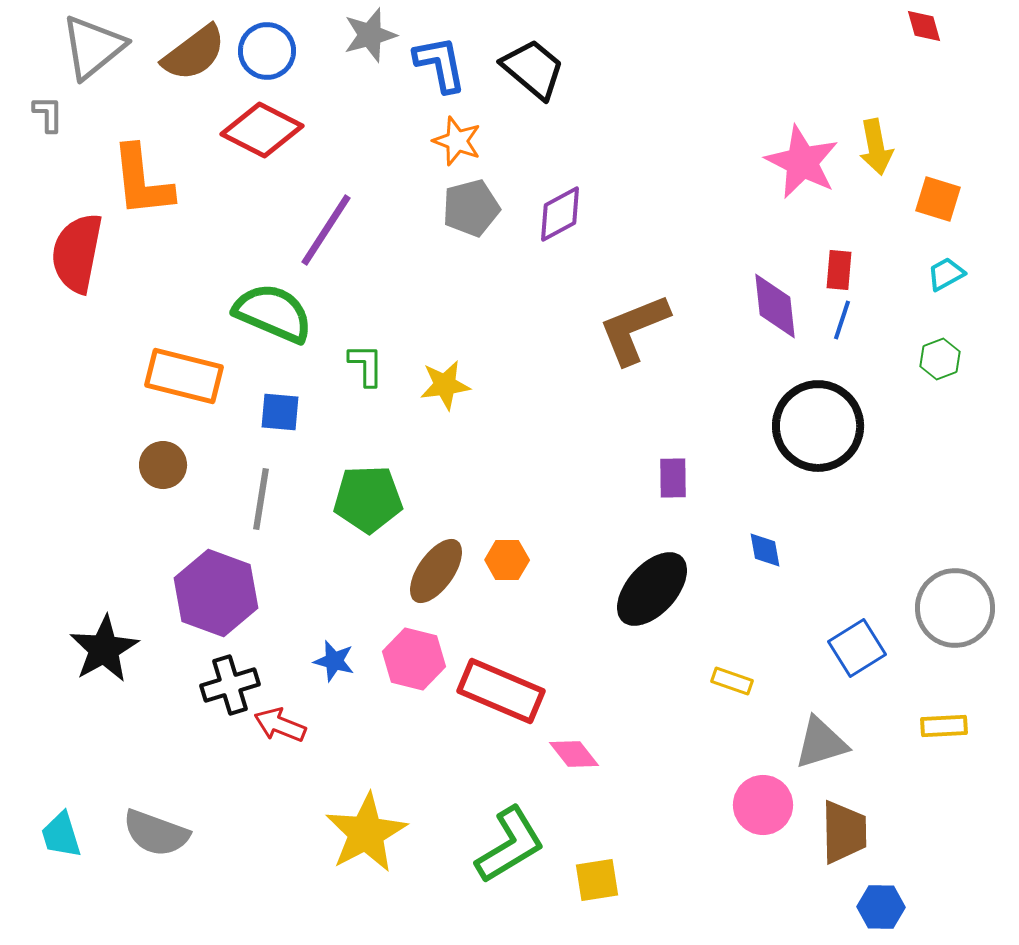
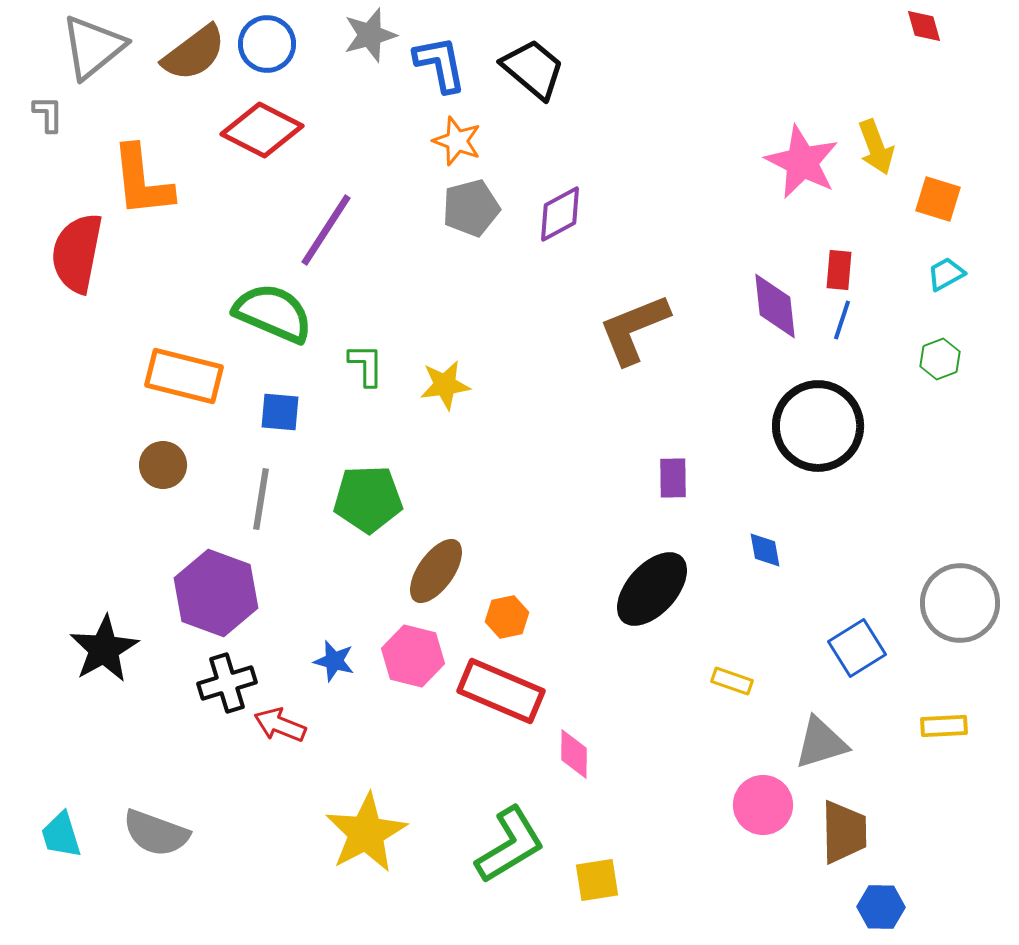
blue circle at (267, 51): moved 7 px up
yellow arrow at (876, 147): rotated 10 degrees counterclockwise
orange hexagon at (507, 560): moved 57 px down; rotated 12 degrees counterclockwise
gray circle at (955, 608): moved 5 px right, 5 px up
pink hexagon at (414, 659): moved 1 px left, 3 px up
black cross at (230, 685): moved 3 px left, 2 px up
pink diamond at (574, 754): rotated 39 degrees clockwise
